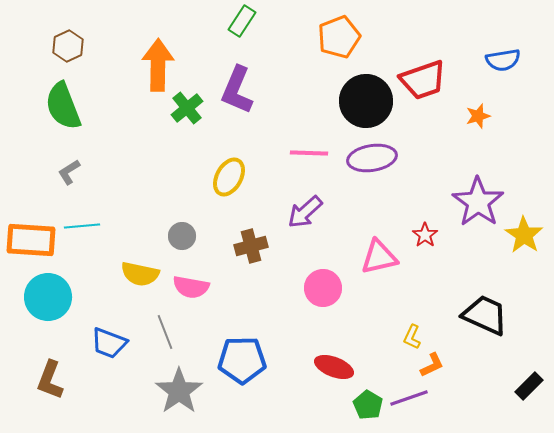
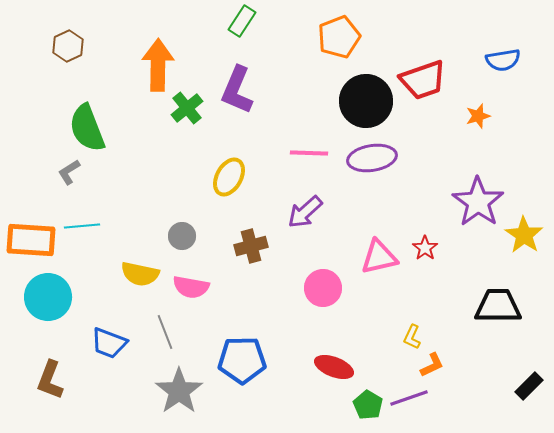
green semicircle: moved 24 px right, 22 px down
red star: moved 13 px down
black trapezoid: moved 13 px right, 9 px up; rotated 24 degrees counterclockwise
